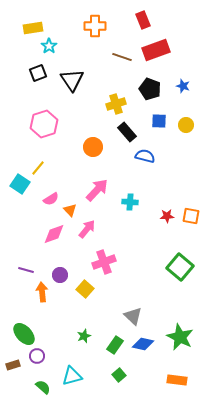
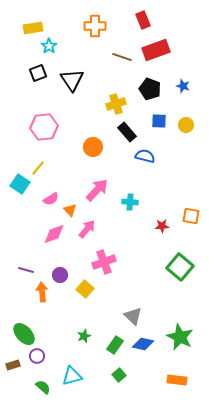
pink hexagon at (44, 124): moved 3 px down; rotated 12 degrees clockwise
red star at (167, 216): moved 5 px left, 10 px down
